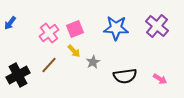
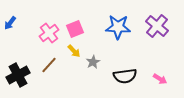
blue star: moved 2 px right, 1 px up
